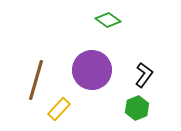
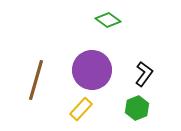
black L-shape: moved 1 px up
yellow rectangle: moved 22 px right
